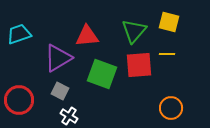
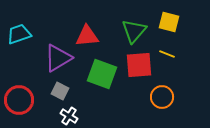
yellow line: rotated 21 degrees clockwise
orange circle: moved 9 px left, 11 px up
